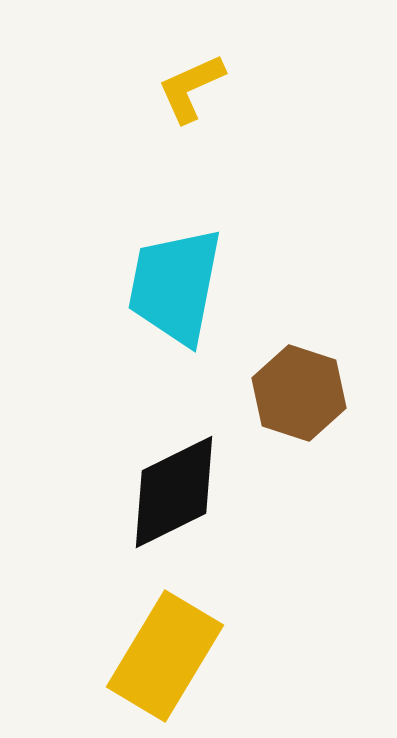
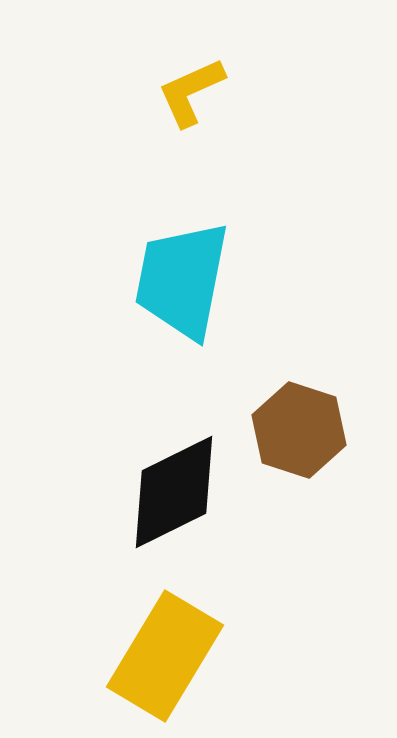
yellow L-shape: moved 4 px down
cyan trapezoid: moved 7 px right, 6 px up
brown hexagon: moved 37 px down
